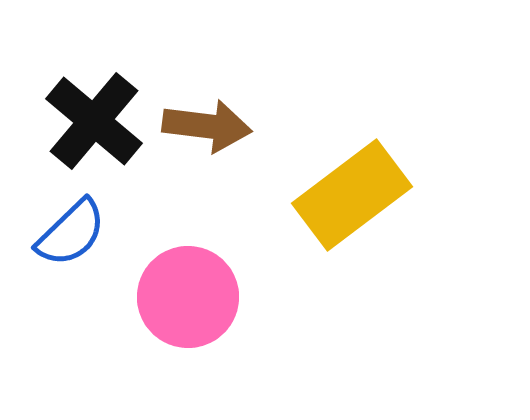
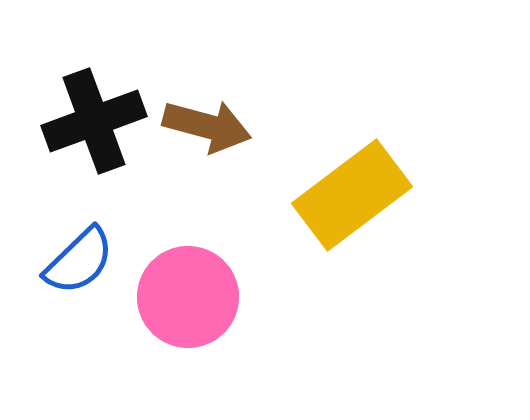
black cross: rotated 30 degrees clockwise
brown arrow: rotated 8 degrees clockwise
blue semicircle: moved 8 px right, 28 px down
